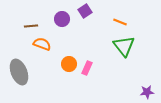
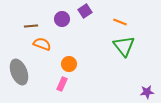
pink rectangle: moved 25 px left, 16 px down
